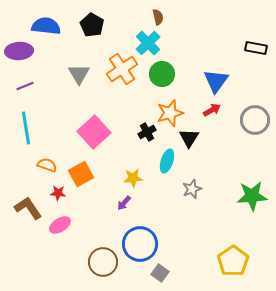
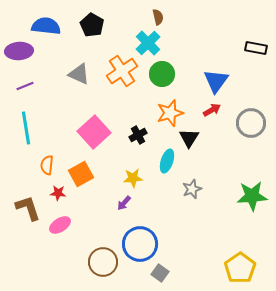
orange cross: moved 2 px down
gray triangle: rotated 35 degrees counterclockwise
gray circle: moved 4 px left, 3 px down
black cross: moved 9 px left, 3 px down
orange semicircle: rotated 102 degrees counterclockwise
brown L-shape: rotated 16 degrees clockwise
yellow pentagon: moved 7 px right, 7 px down
